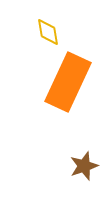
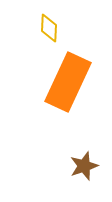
yellow diamond: moved 1 px right, 4 px up; rotated 12 degrees clockwise
